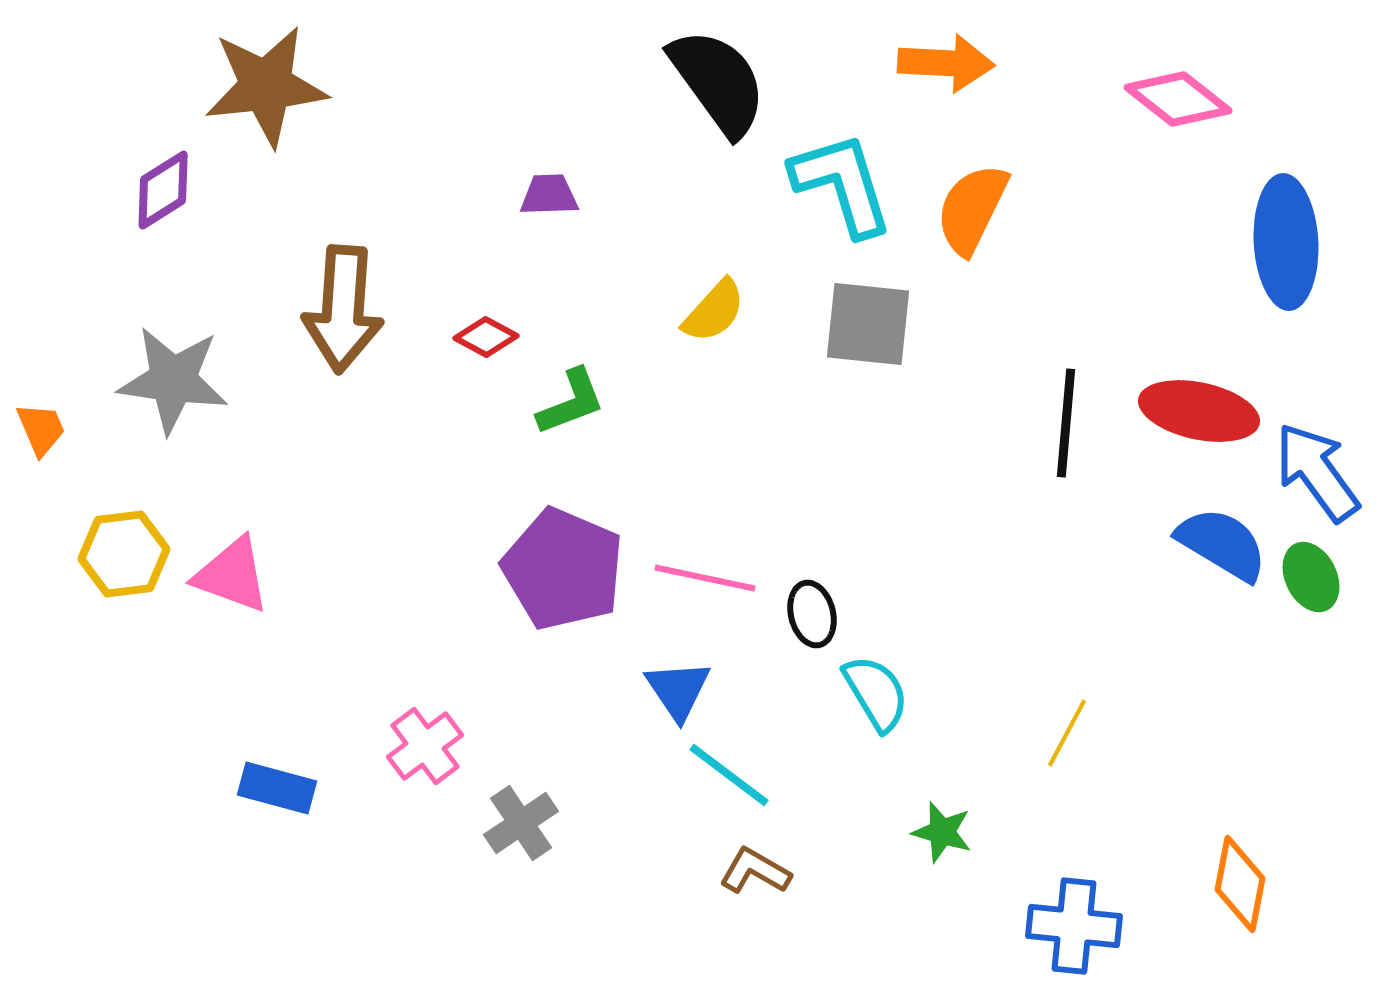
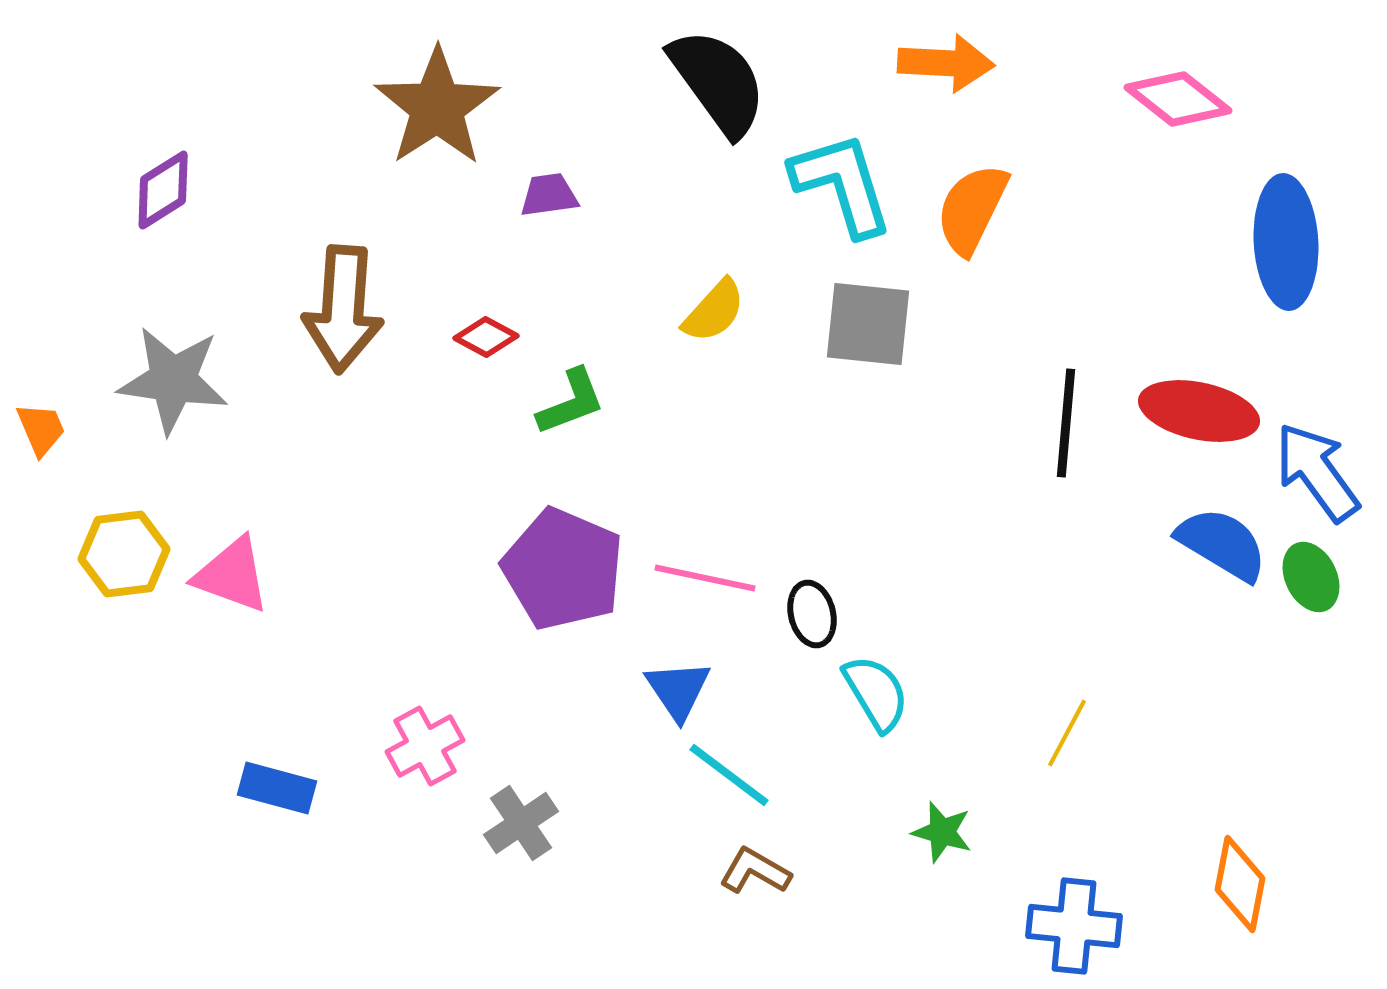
brown star: moved 171 px right, 21 px down; rotated 27 degrees counterclockwise
purple trapezoid: rotated 6 degrees counterclockwise
pink cross: rotated 8 degrees clockwise
